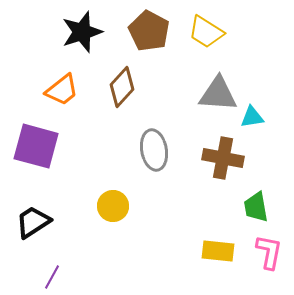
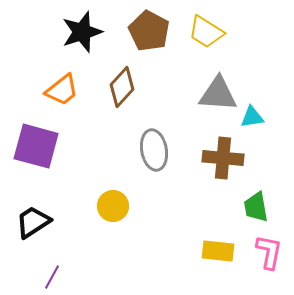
brown cross: rotated 6 degrees counterclockwise
